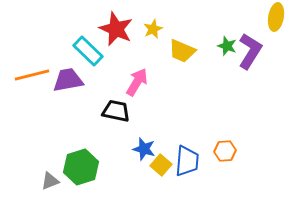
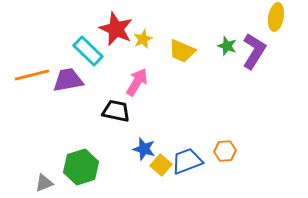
yellow star: moved 10 px left, 10 px down
purple L-shape: moved 4 px right
blue trapezoid: rotated 116 degrees counterclockwise
gray triangle: moved 6 px left, 2 px down
